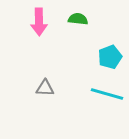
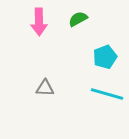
green semicircle: rotated 36 degrees counterclockwise
cyan pentagon: moved 5 px left
